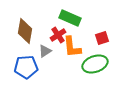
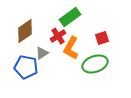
green rectangle: moved 1 px up; rotated 60 degrees counterclockwise
brown diamond: rotated 45 degrees clockwise
red cross: moved 1 px down
orange L-shape: moved 1 px left, 1 px down; rotated 35 degrees clockwise
gray triangle: moved 3 px left, 2 px down
blue pentagon: rotated 15 degrees clockwise
